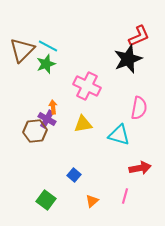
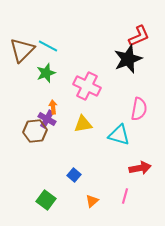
green star: moved 9 px down
pink semicircle: moved 1 px down
